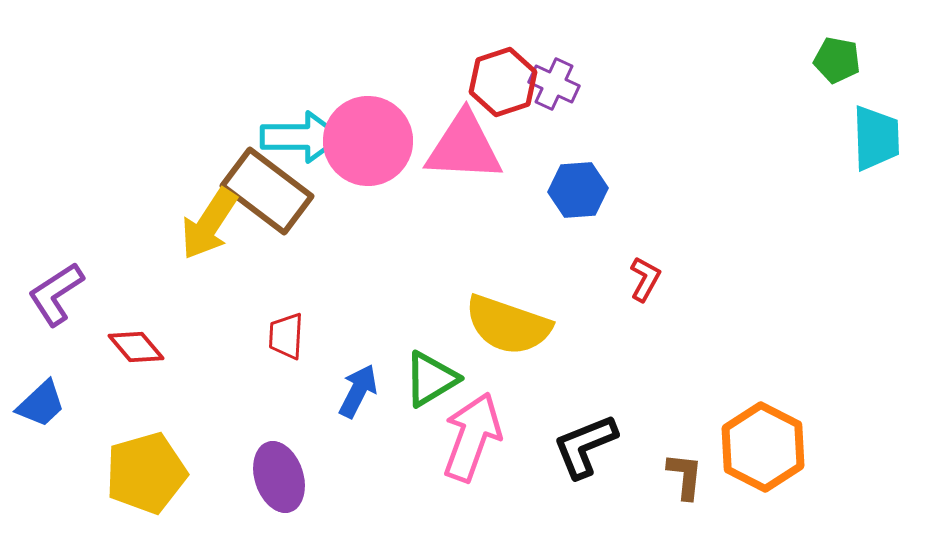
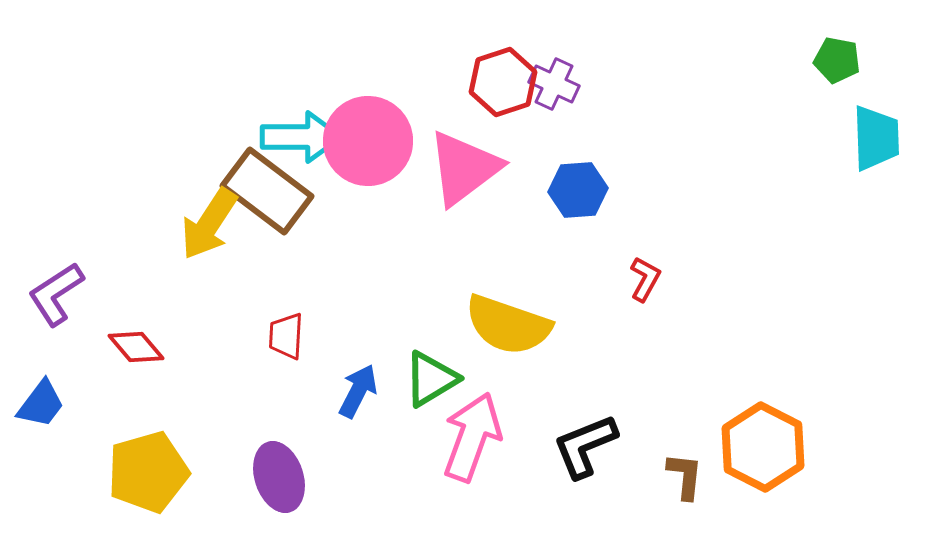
pink triangle: moved 21 px down; rotated 40 degrees counterclockwise
blue trapezoid: rotated 10 degrees counterclockwise
yellow pentagon: moved 2 px right, 1 px up
